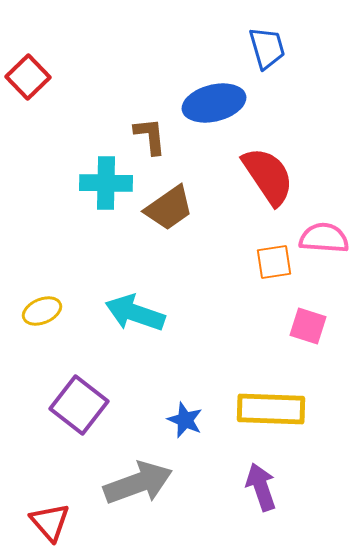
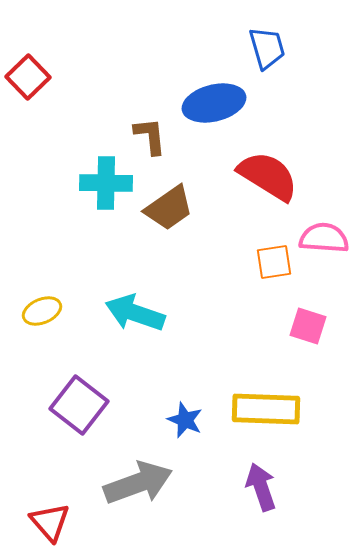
red semicircle: rotated 24 degrees counterclockwise
yellow rectangle: moved 5 px left
